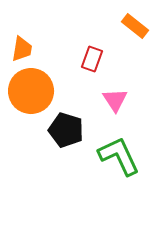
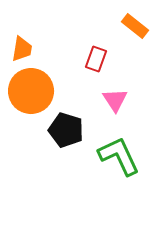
red rectangle: moved 4 px right
